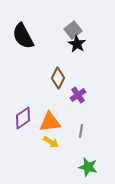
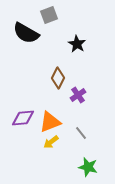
gray square: moved 24 px left, 15 px up; rotated 18 degrees clockwise
black semicircle: moved 3 px right, 3 px up; rotated 32 degrees counterclockwise
purple diamond: rotated 30 degrees clockwise
orange triangle: rotated 15 degrees counterclockwise
gray line: moved 2 px down; rotated 48 degrees counterclockwise
yellow arrow: rotated 112 degrees clockwise
